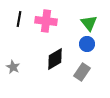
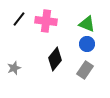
black line: rotated 28 degrees clockwise
green triangle: moved 2 px left, 1 px down; rotated 30 degrees counterclockwise
black diamond: rotated 20 degrees counterclockwise
gray star: moved 1 px right, 1 px down; rotated 24 degrees clockwise
gray rectangle: moved 3 px right, 2 px up
